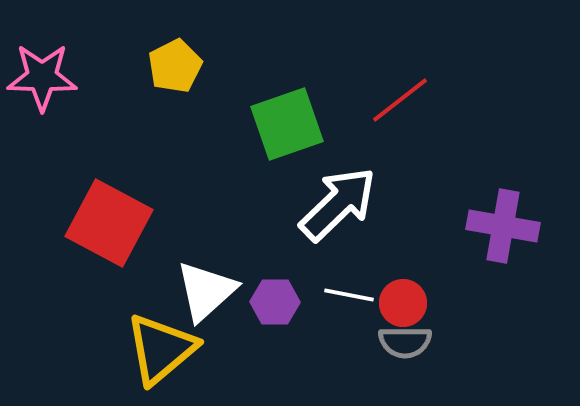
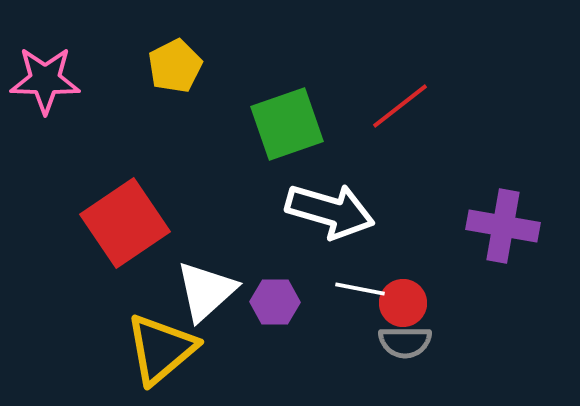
pink star: moved 3 px right, 3 px down
red line: moved 6 px down
white arrow: moved 8 px left, 7 px down; rotated 60 degrees clockwise
red square: moved 16 px right; rotated 28 degrees clockwise
white line: moved 11 px right, 6 px up
